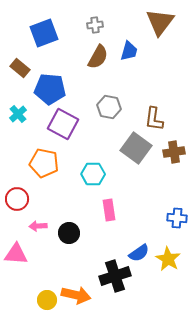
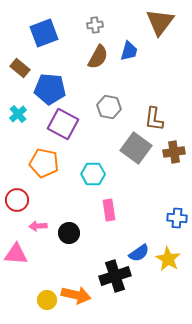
red circle: moved 1 px down
